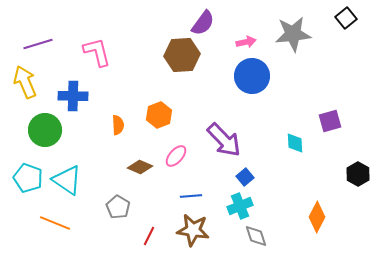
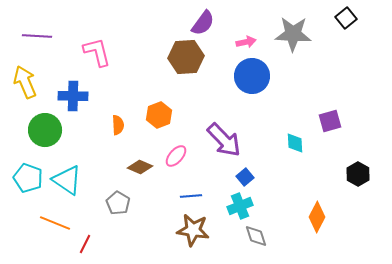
gray star: rotated 9 degrees clockwise
purple line: moved 1 px left, 8 px up; rotated 20 degrees clockwise
brown hexagon: moved 4 px right, 2 px down
gray pentagon: moved 4 px up
red line: moved 64 px left, 8 px down
